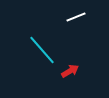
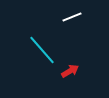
white line: moved 4 px left
